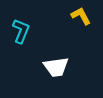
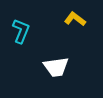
yellow L-shape: moved 6 px left, 3 px down; rotated 25 degrees counterclockwise
